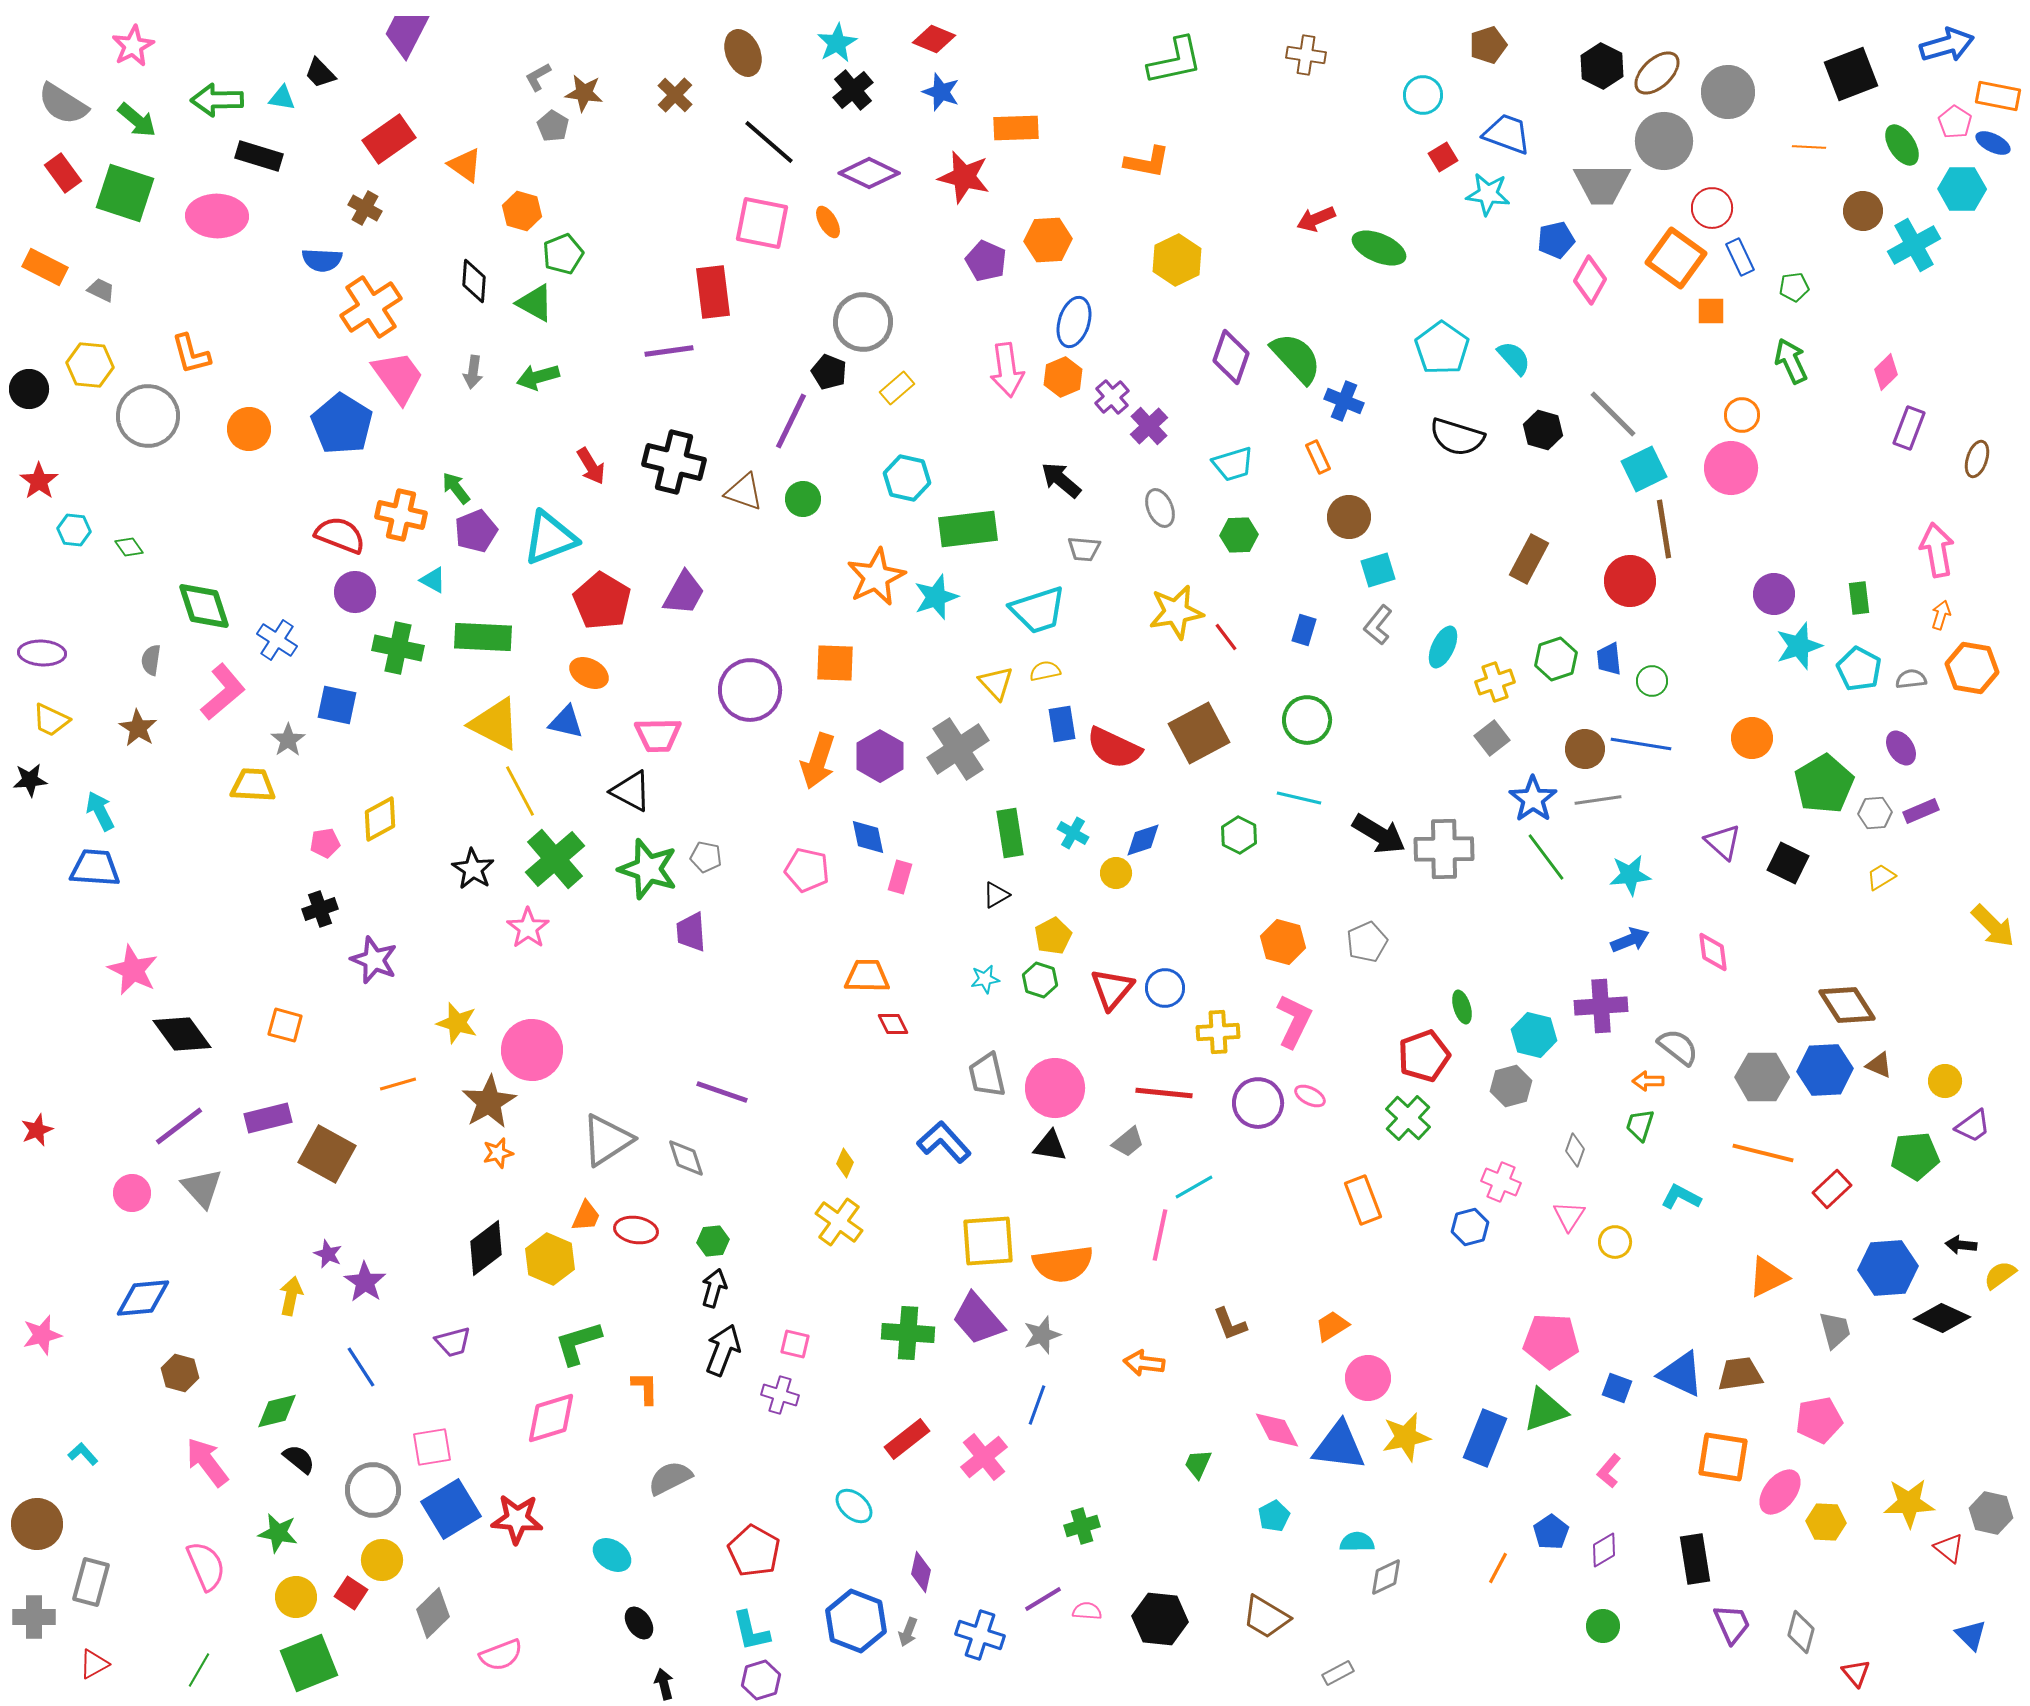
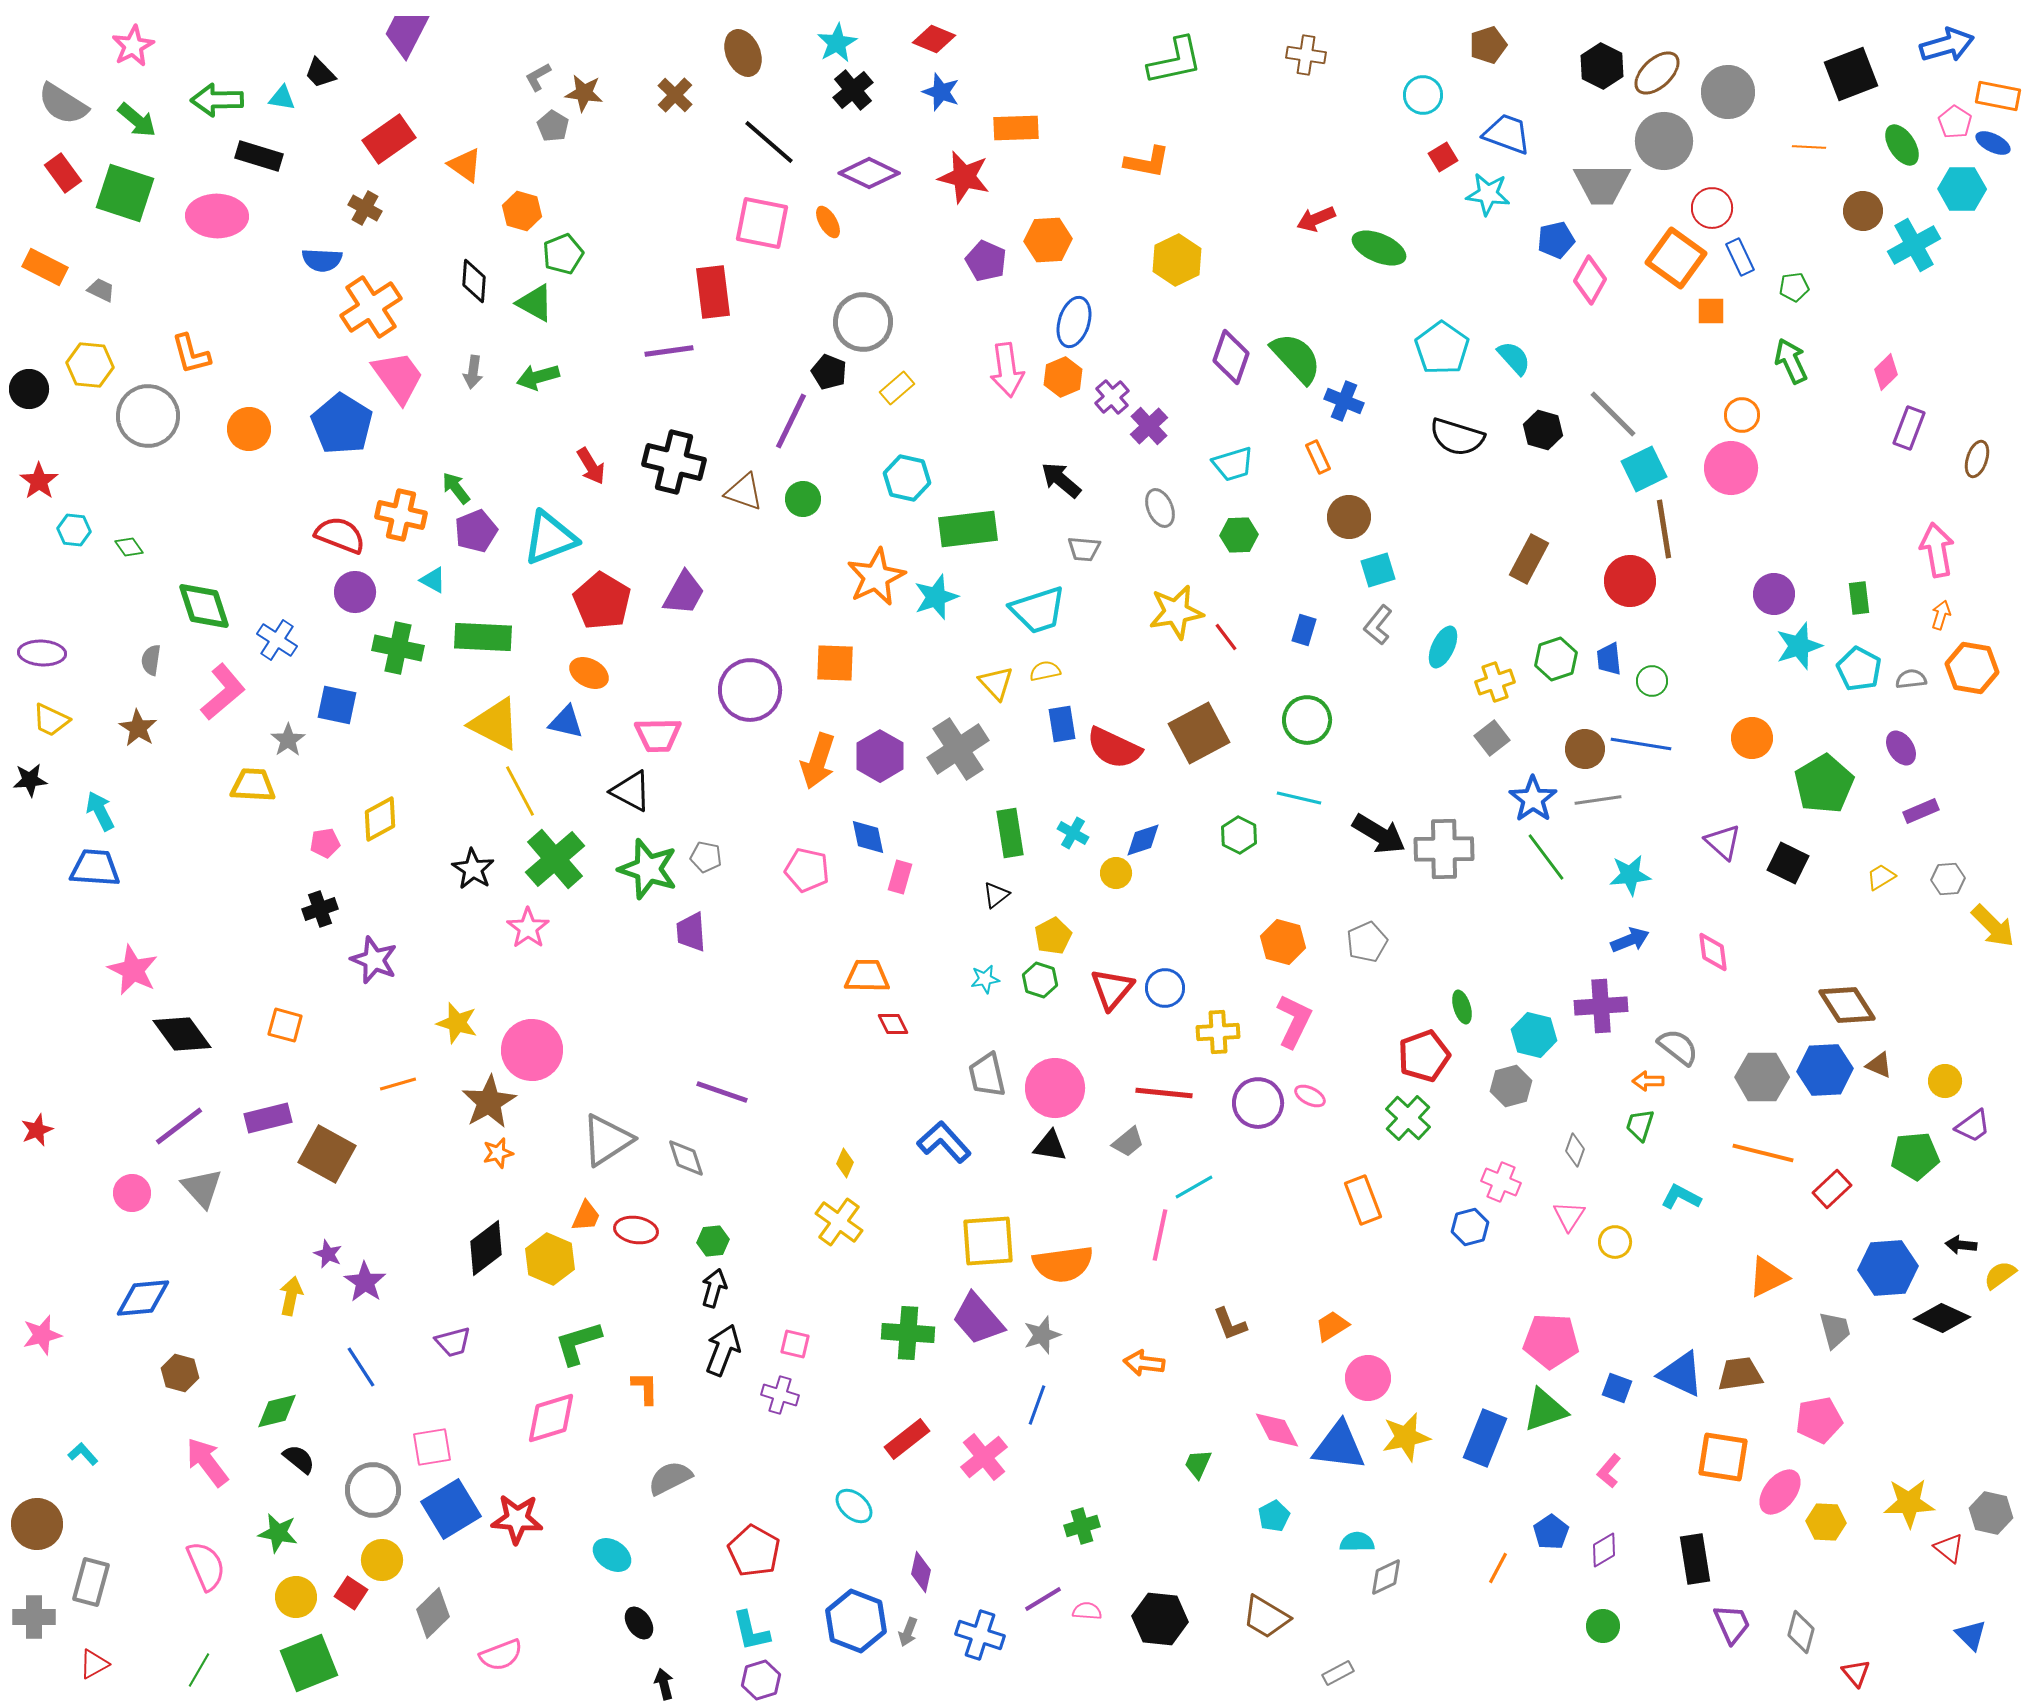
gray hexagon at (1875, 813): moved 73 px right, 66 px down
black triangle at (996, 895): rotated 8 degrees counterclockwise
